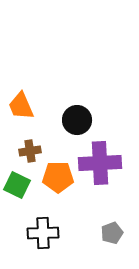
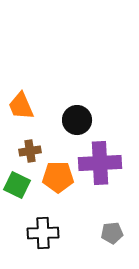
gray pentagon: rotated 15 degrees clockwise
